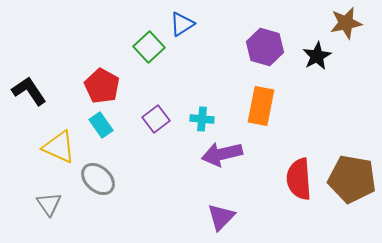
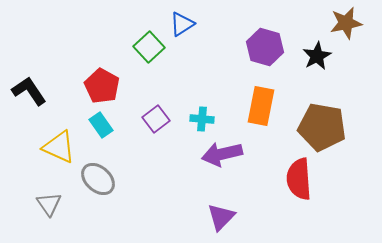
brown pentagon: moved 30 px left, 52 px up
